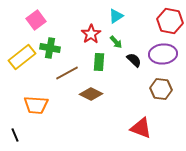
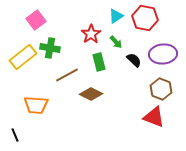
red hexagon: moved 25 px left, 3 px up
yellow rectangle: moved 1 px right
green rectangle: rotated 18 degrees counterclockwise
brown line: moved 2 px down
brown hexagon: rotated 15 degrees clockwise
red triangle: moved 13 px right, 11 px up
